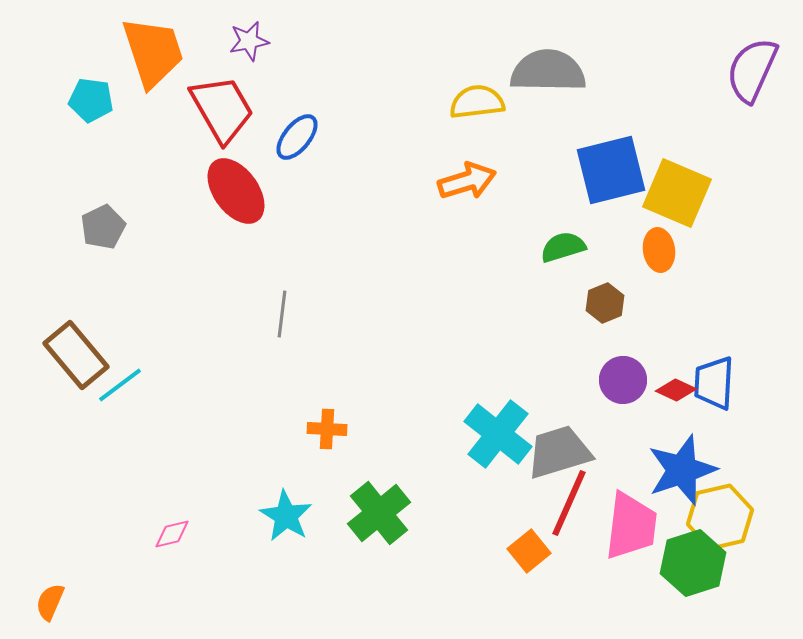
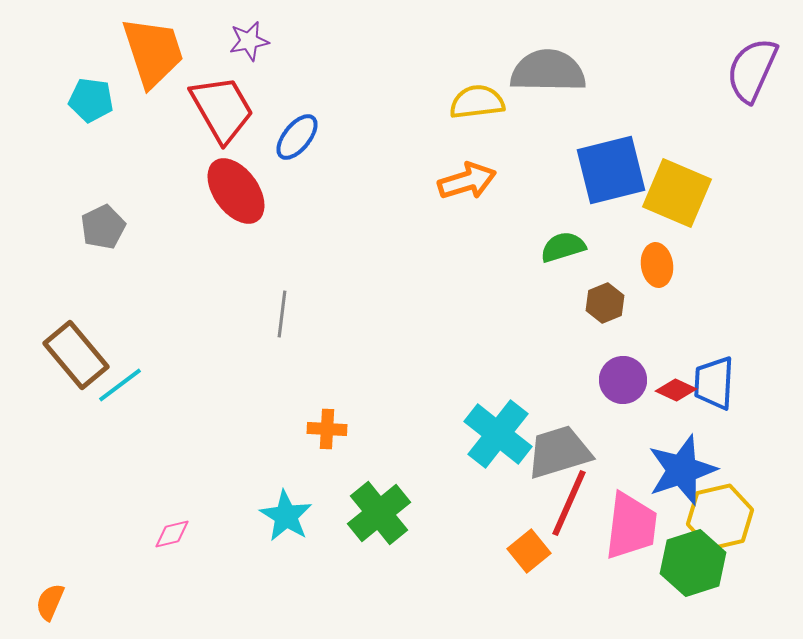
orange ellipse: moved 2 px left, 15 px down
